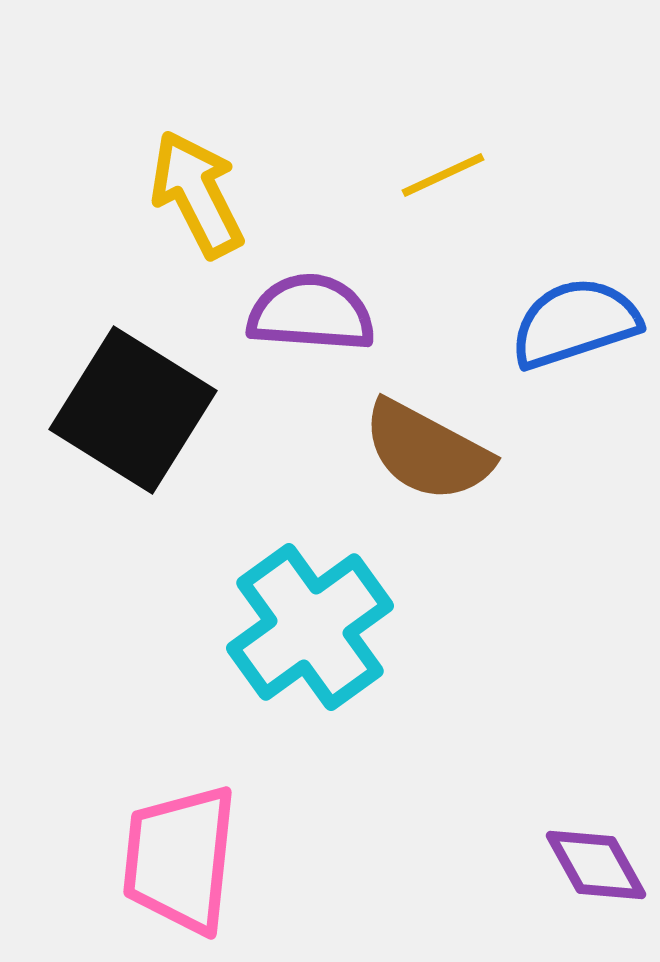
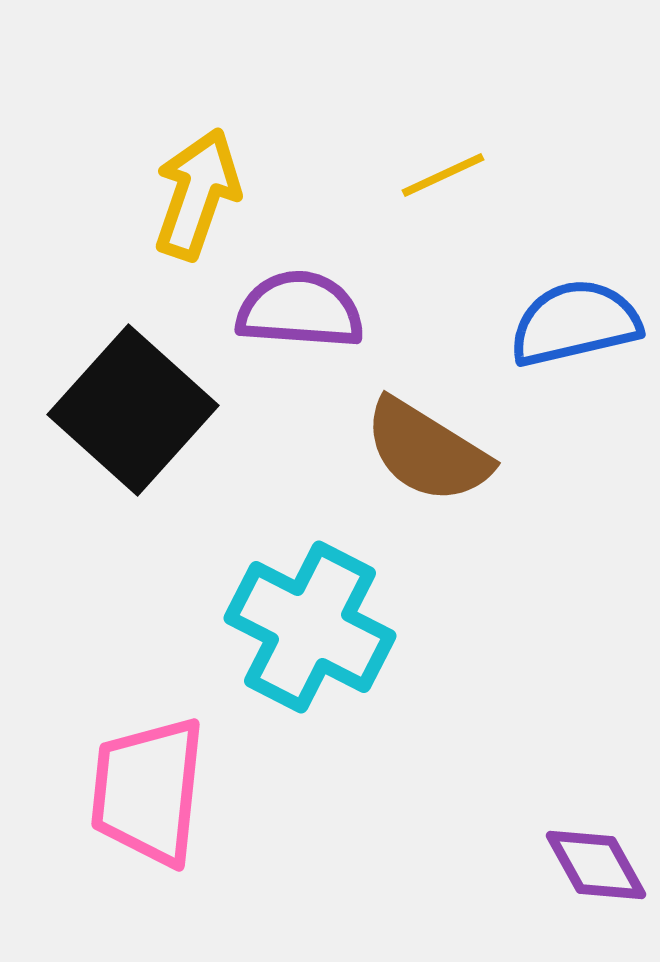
yellow arrow: rotated 46 degrees clockwise
purple semicircle: moved 11 px left, 3 px up
blue semicircle: rotated 5 degrees clockwise
black square: rotated 10 degrees clockwise
brown semicircle: rotated 4 degrees clockwise
cyan cross: rotated 27 degrees counterclockwise
pink trapezoid: moved 32 px left, 68 px up
